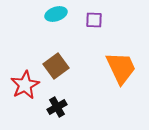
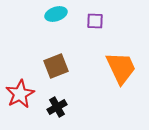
purple square: moved 1 px right, 1 px down
brown square: rotated 15 degrees clockwise
red star: moved 5 px left, 9 px down
